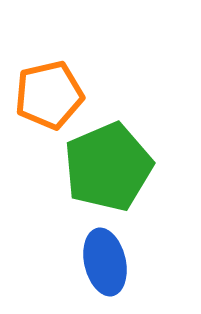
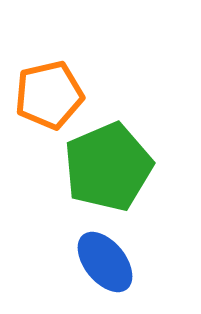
blue ellipse: rotated 26 degrees counterclockwise
